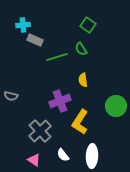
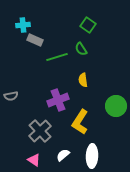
gray semicircle: rotated 24 degrees counterclockwise
purple cross: moved 2 px left, 1 px up
white semicircle: rotated 88 degrees clockwise
